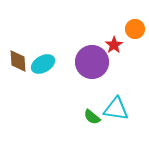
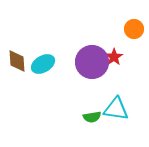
orange circle: moved 1 px left
red star: moved 12 px down
brown diamond: moved 1 px left
green semicircle: rotated 48 degrees counterclockwise
